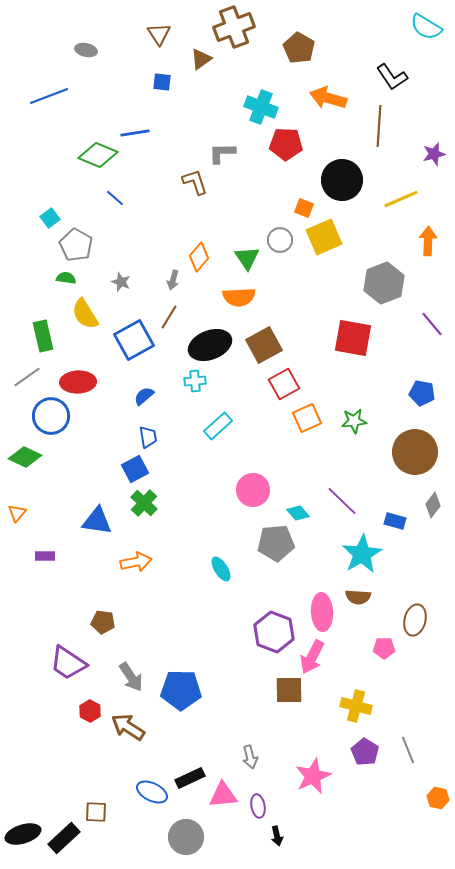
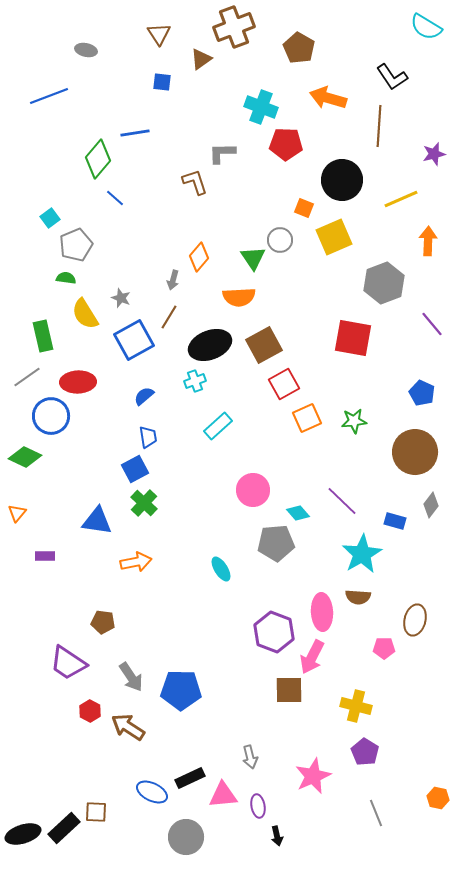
green diamond at (98, 155): moved 4 px down; rotated 72 degrees counterclockwise
yellow square at (324, 237): moved 10 px right
gray pentagon at (76, 245): rotated 20 degrees clockwise
green triangle at (247, 258): moved 6 px right
gray star at (121, 282): moved 16 px down
cyan cross at (195, 381): rotated 15 degrees counterclockwise
blue pentagon at (422, 393): rotated 15 degrees clockwise
gray diamond at (433, 505): moved 2 px left
gray line at (408, 750): moved 32 px left, 63 px down
black rectangle at (64, 838): moved 10 px up
